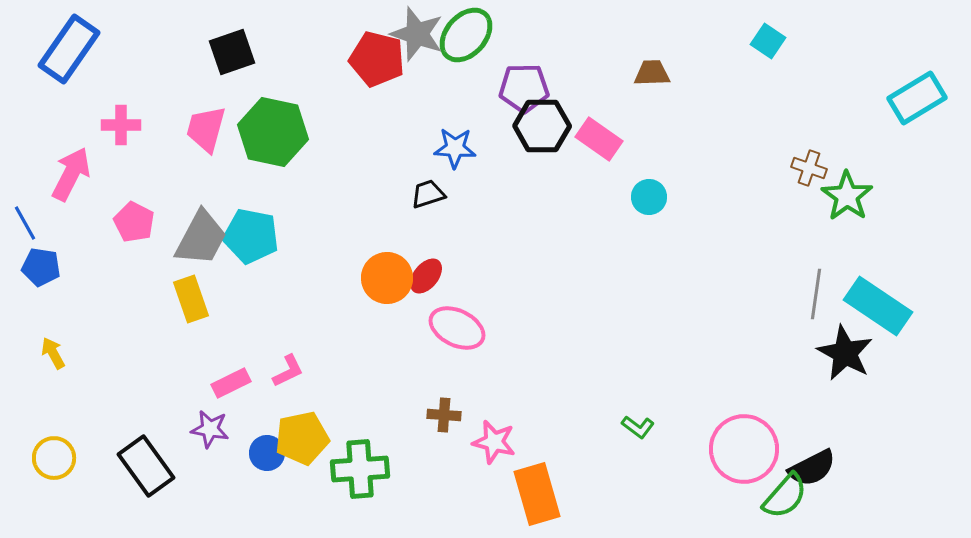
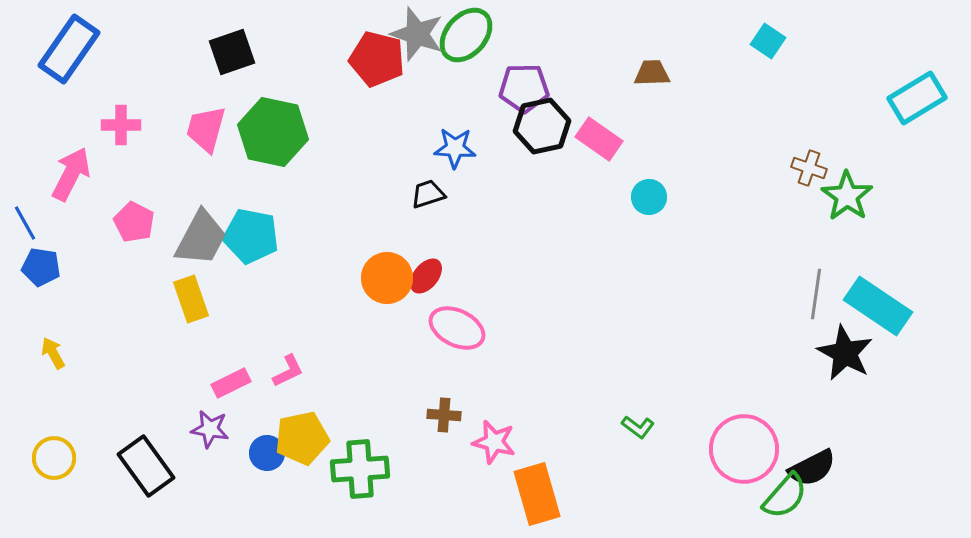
black hexagon at (542, 126): rotated 12 degrees counterclockwise
